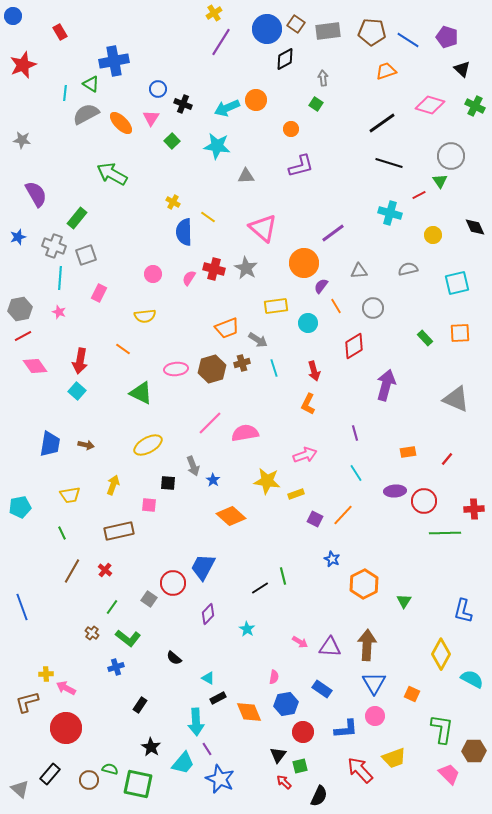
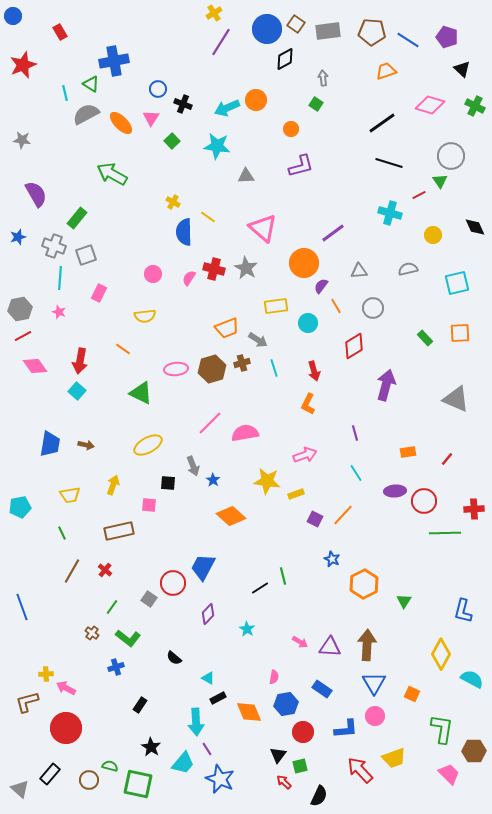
cyan line at (65, 93): rotated 21 degrees counterclockwise
green semicircle at (110, 769): moved 3 px up
